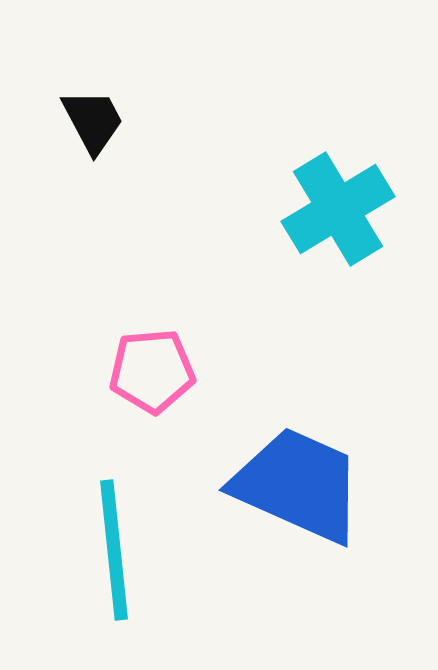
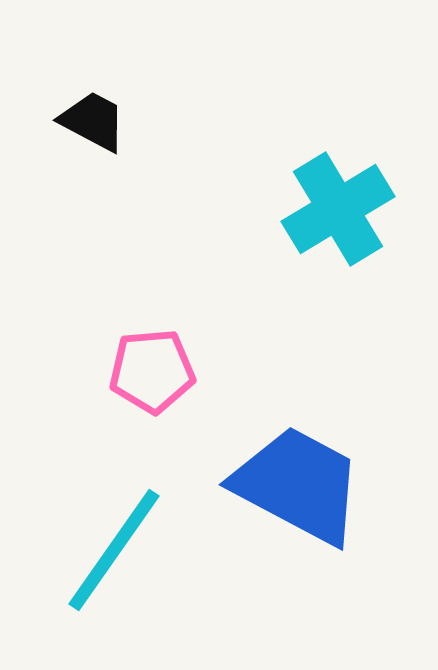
black trapezoid: rotated 34 degrees counterclockwise
blue trapezoid: rotated 4 degrees clockwise
cyan line: rotated 41 degrees clockwise
